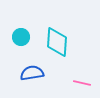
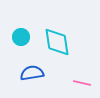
cyan diamond: rotated 12 degrees counterclockwise
